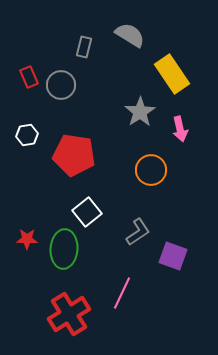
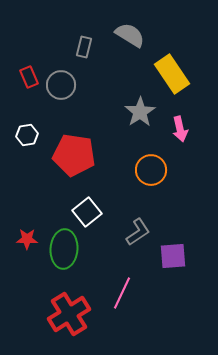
purple square: rotated 24 degrees counterclockwise
